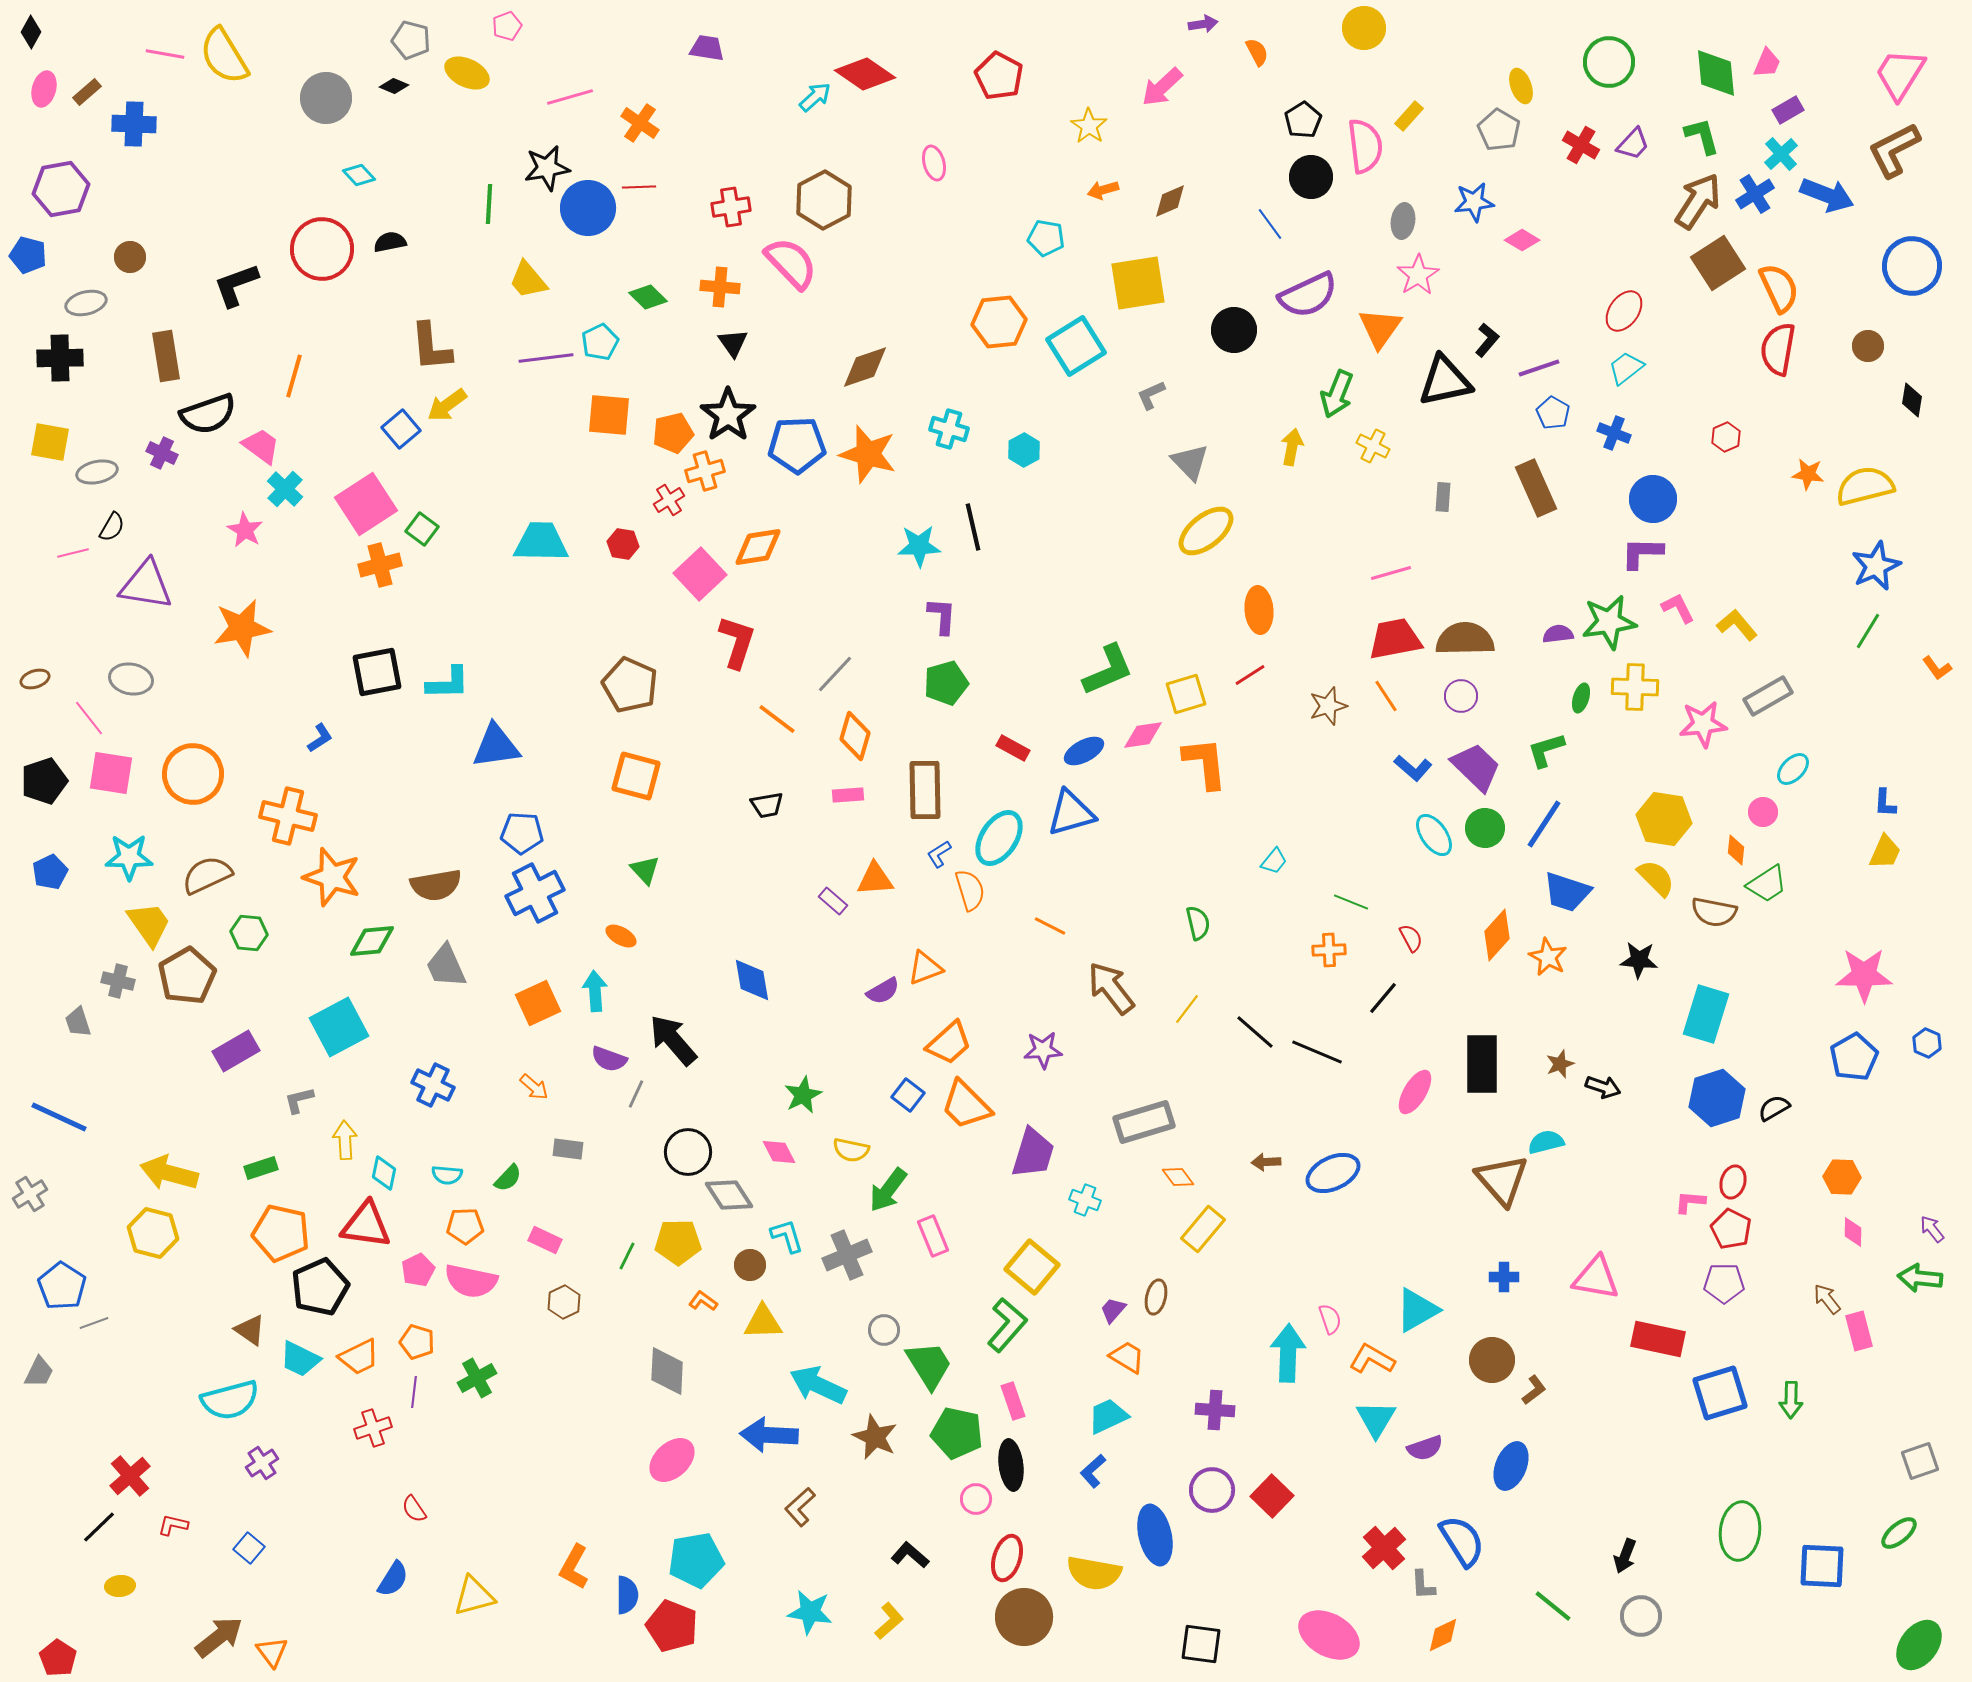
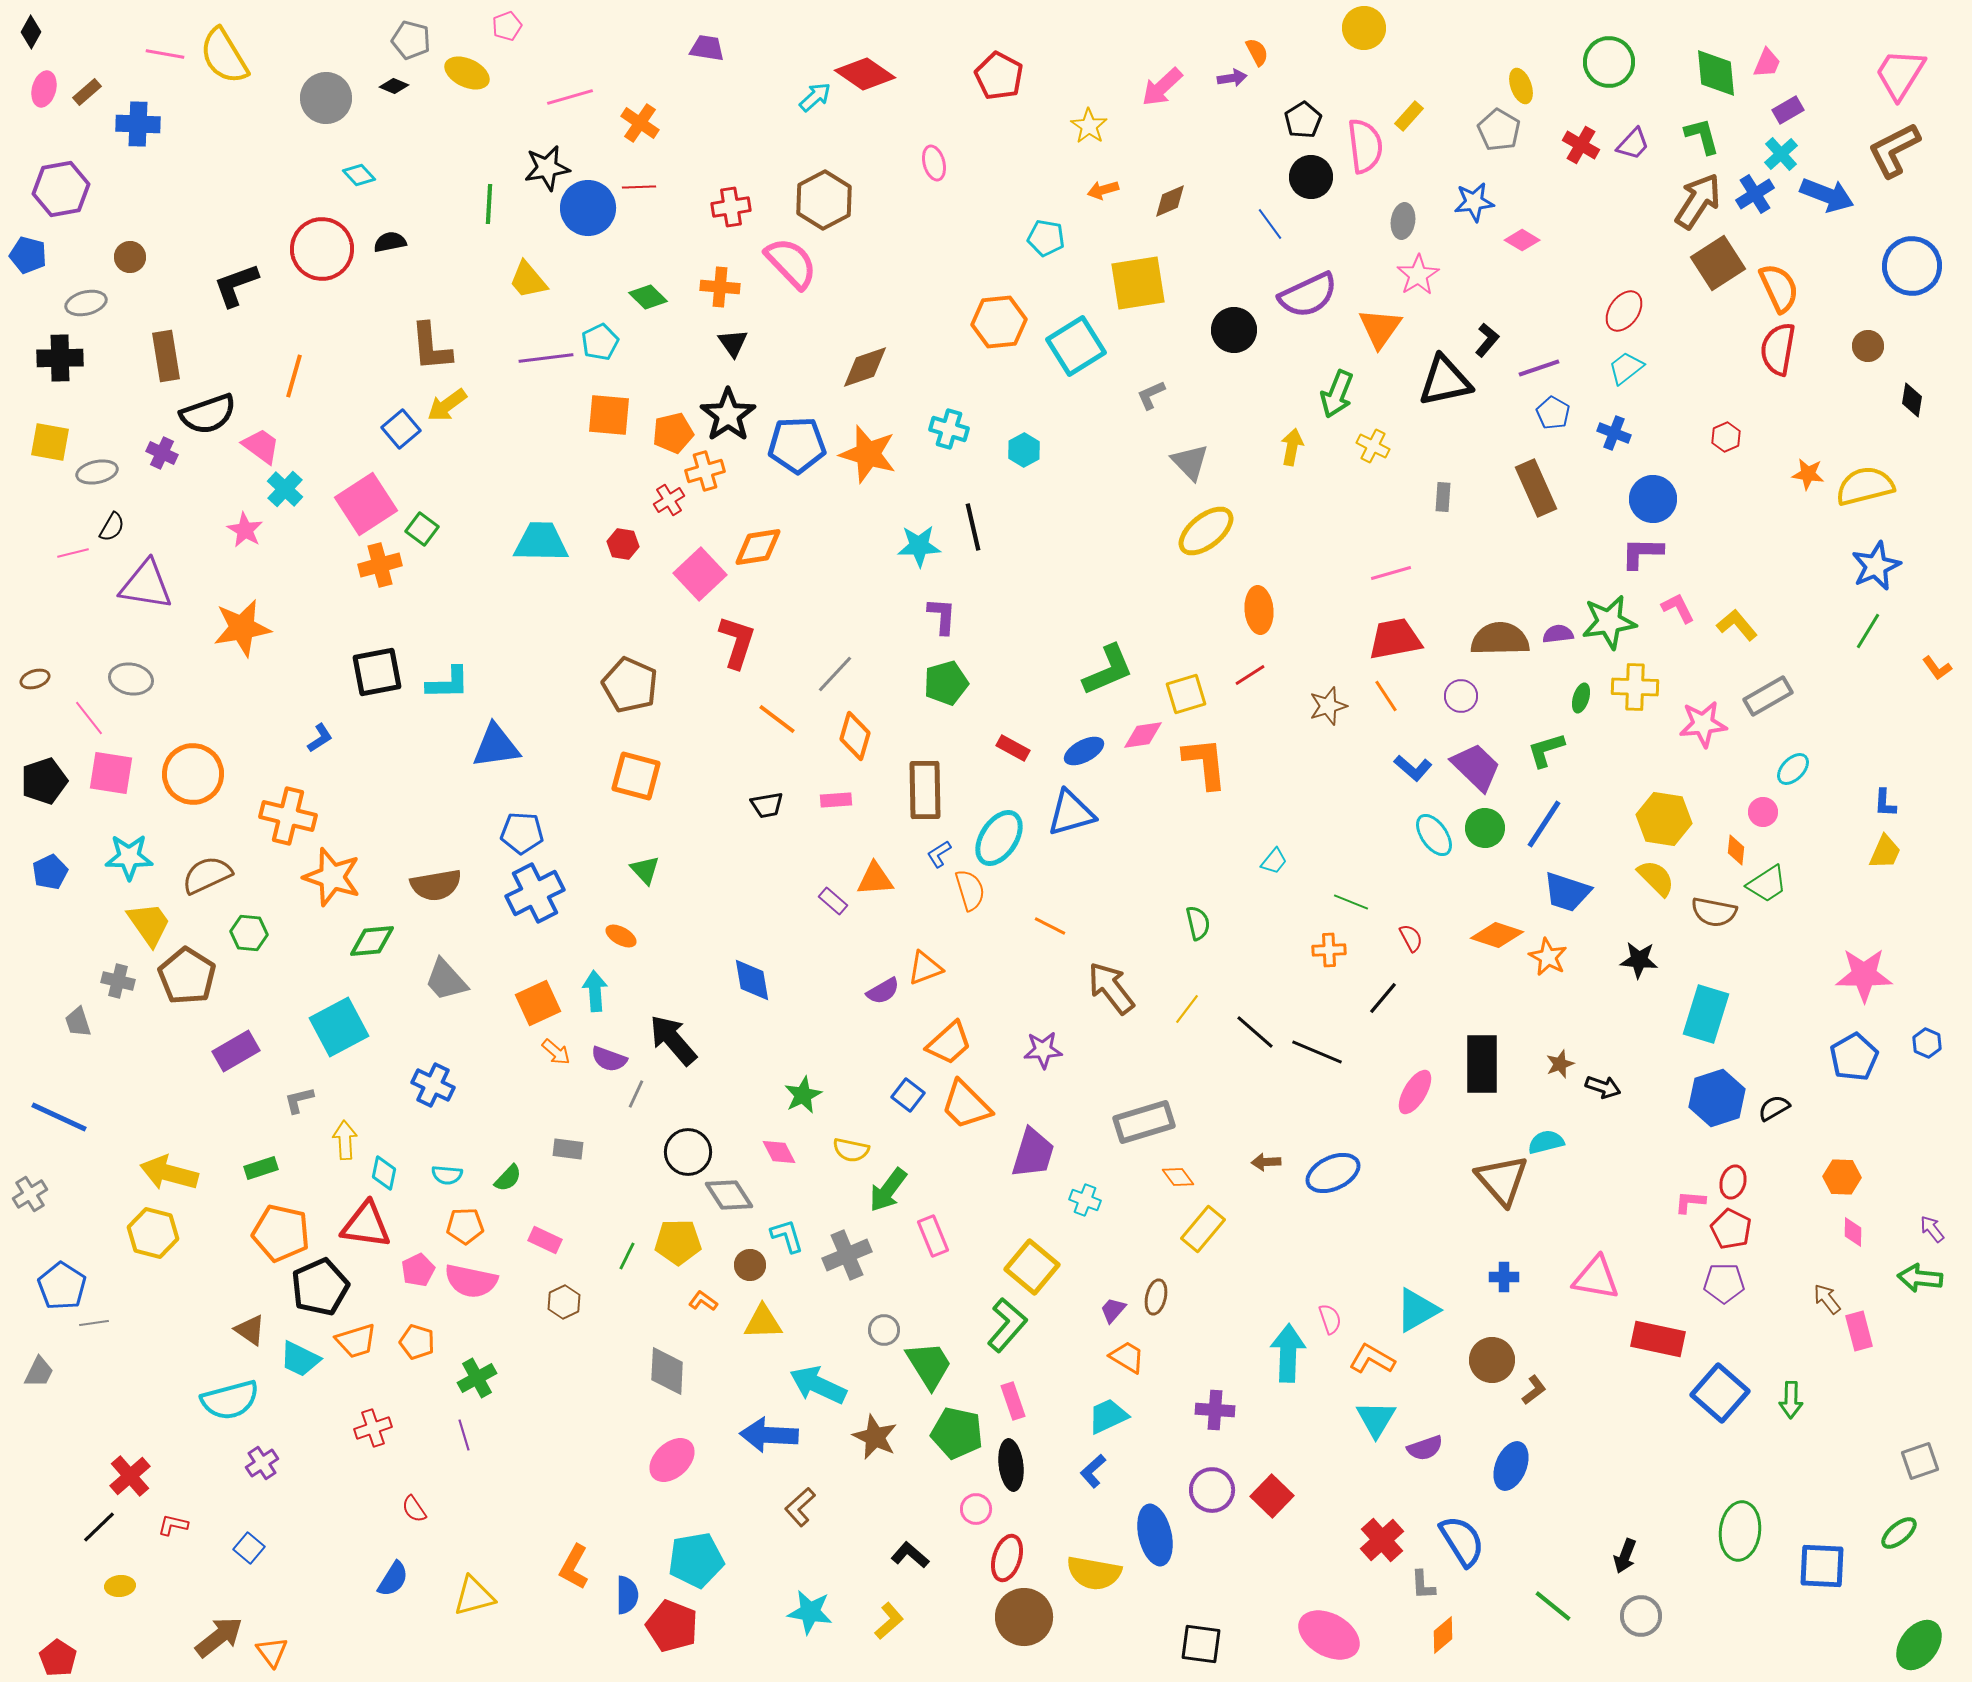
purple arrow at (1203, 24): moved 29 px right, 54 px down
blue cross at (134, 124): moved 4 px right
brown semicircle at (1465, 639): moved 35 px right
pink rectangle at (848, 795): moved 12 px left, 5 px down
orange diamond at (1497, 935): rotated 66 degrees clockwise
gray trapezoid at (446, 966): moved 14 px down; rotated 18 degrees counterclockwise
brown pentagon at (187, 976): rotated 10 degrees counterclockwise
orange arrow at (534, 1087): moved 22 px right, 35 px up
gray line at (94, 1323): rotated 12 degrees clockwise
orange trapezoid at (359, 1357): moved 3 px left, 16 px up; rotated 9 degrees clockwise
purple line at (414, 1392): moved 50 px right, 43 px down; rotated 24 degrees counterclockwise
blue square at (1720, 1393): rotated 32 degrees counterclockwise
pink circle at (976, 1499): moved 10 px down
red cross at (1384, 1548): moved 2 px left, 8 px up
orange diamond at (1443, 1635): rotated 15 degrees counterclockwise
